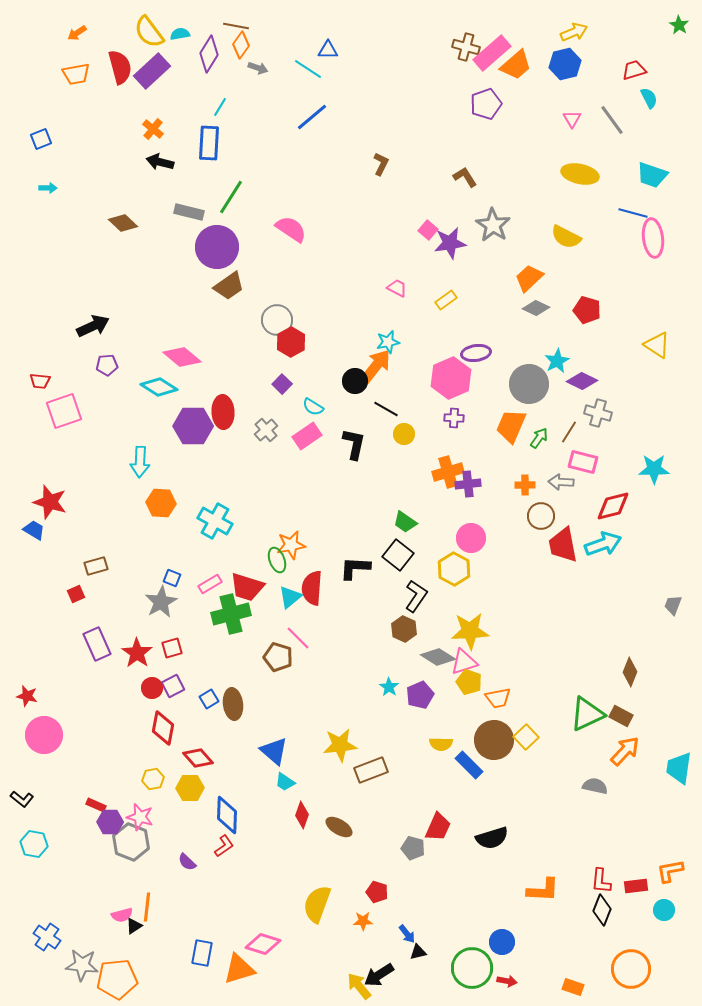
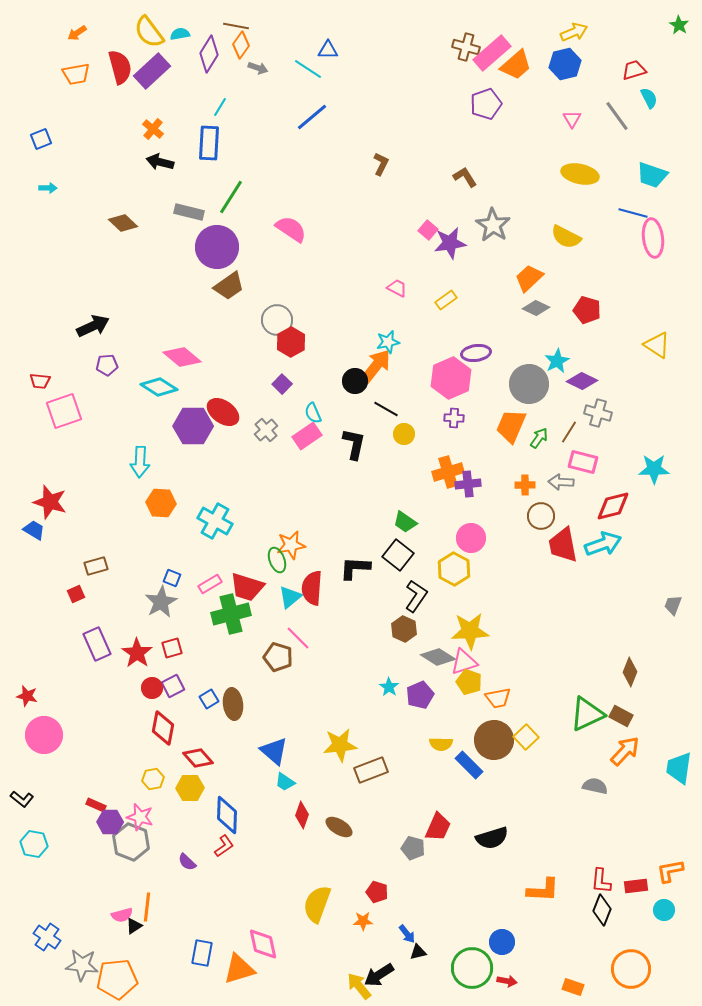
gray line at (612, 120): moved 5 px right, 4 px up
cyan semicircle at (313, 407): moved 6 px down; rotated 35 degrees clockwise
red ellipse at (223, 412): rotated 52 degrees counterclockwise
pink diamond at (263, 944): rotated 60 degrees clockwise
